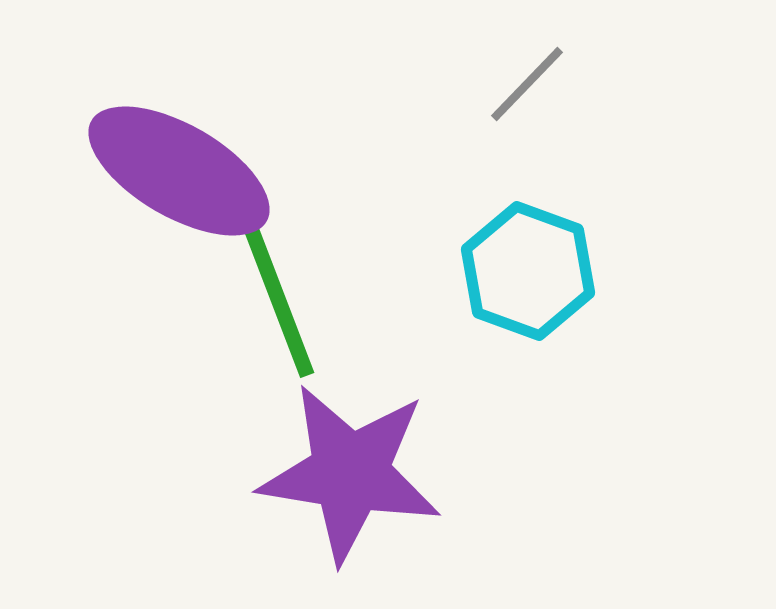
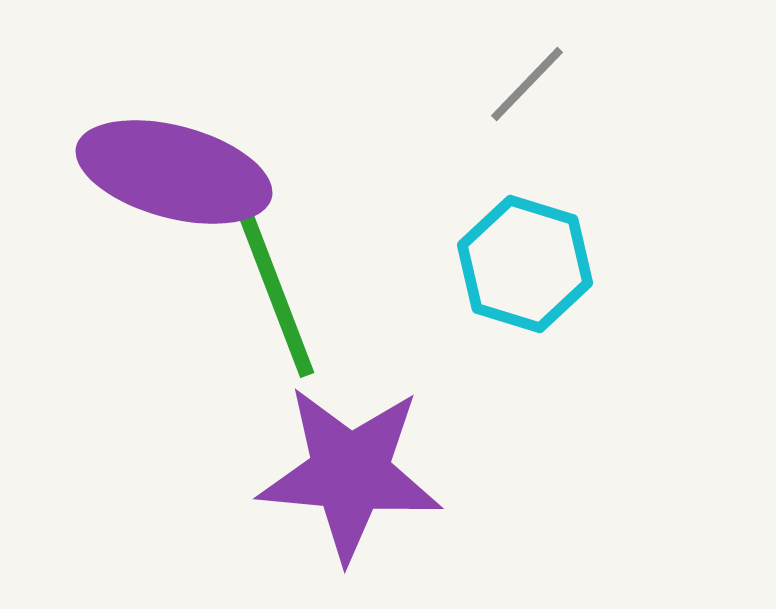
purple ellipse: moved 5 px left, 1 px down; rotated 15 degrees counterclockwise
cyan hexagon: moved 3 px left, 7 px up; rotated 3 degrees counterclockwise
purple star: rotated 4 degrees counterclockwise
